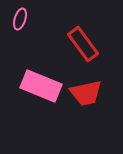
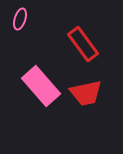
pink rectangle: rotated 27 degrees clockwise
